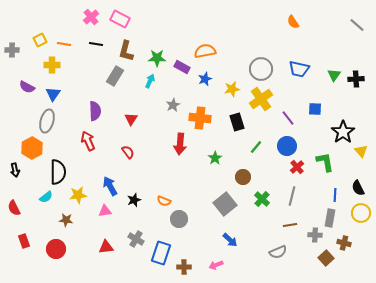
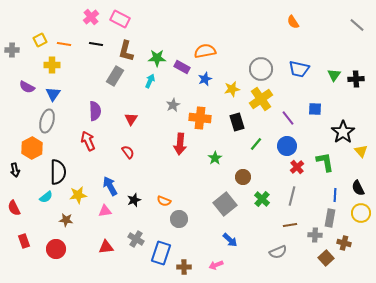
green line at (256, 147): moved 3 px up
